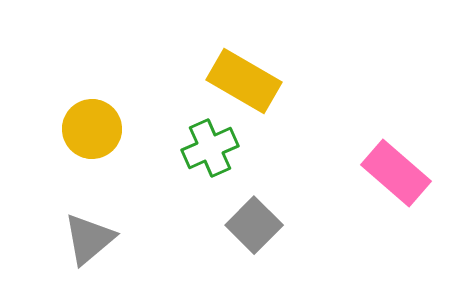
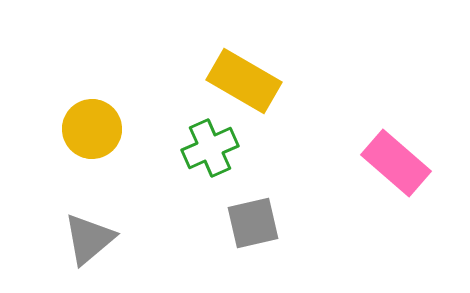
pink rectangle: moved 10 px up
gray square: moved 1 px left, 2 px up; rotated 32 degrees clockwise
